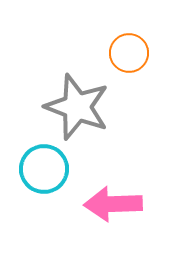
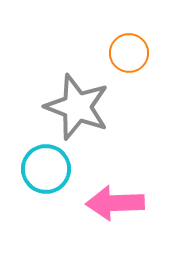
cyan circle: moved 2 px right
pink arrow: moved 2 px right, 1 px up
